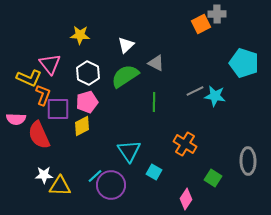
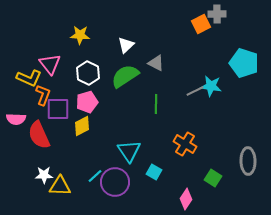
cyan star: moved 4 px left, 10 px up
green line: moved 2 px right, 2 px down
purple circle: moved 4 px right, 3 px up
